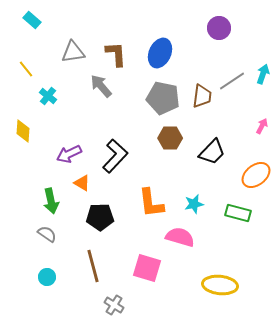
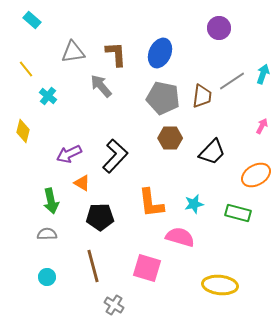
yellow diamond: rotated 10 degrees clockwise
orange ellipse: rotated 8 degrees clockwise
gray semicircle: rotated 36 degrees counterclockwise
